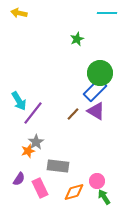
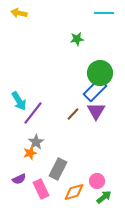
cyan line: moved 3 px left
green star: rotated 16 degrees clockwise
purple triangle: rotated 30 degrees clockwise
orange star: moved 2 px right, 2 px down
gray rectangle: moved 3 px down; rotated 70 degrees counterclockwise
purple semicircle: rotated 32 degrees clockwise
pink rectangle: moved 1 px right, 1 px down
green arrow: rotated 84 degrees clockwise
